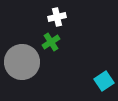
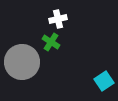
white cross: moved 1 px right, 2 px down
green cross: rotated 24 degrees counterclockwise
